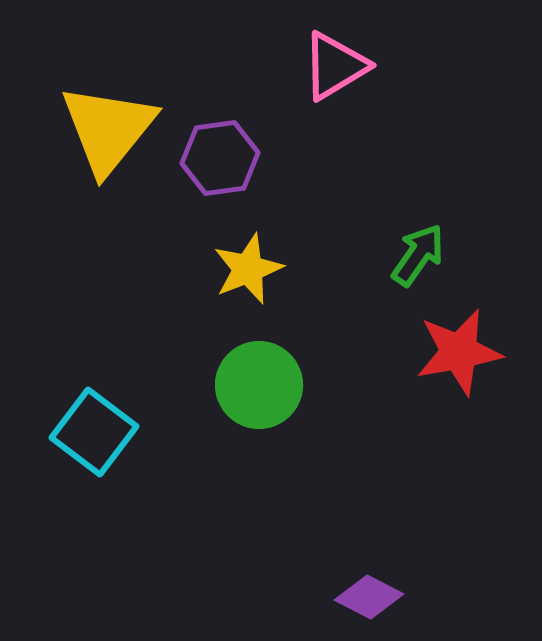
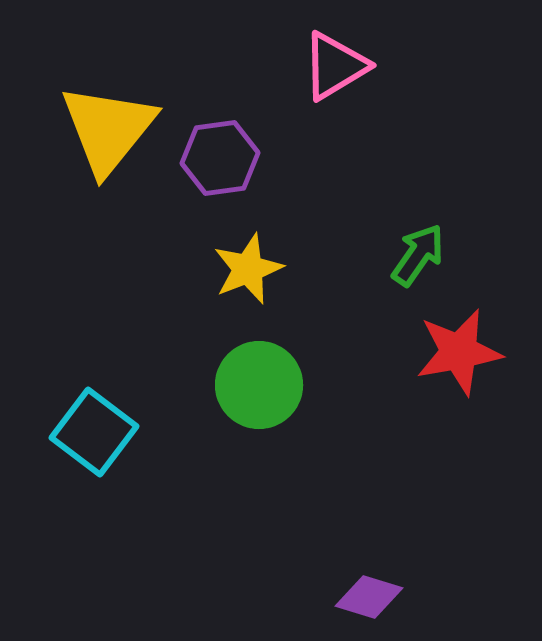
purple diamond: rotated 10 degrees counterclockwise
